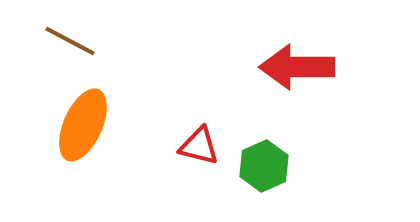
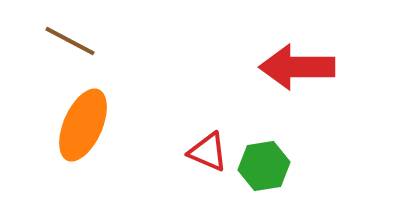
red triangle: moved 9 px right, 6 px down; rotated 9 degrees clockwise
green hexagon: rotated 15 degrees clockwise
